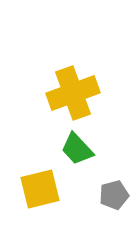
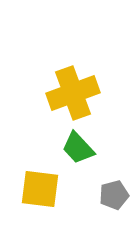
green trapezoid: moved 1 px right, 1 px up
yellow square: rotated 21 degrees clockwise
